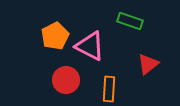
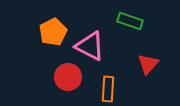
orange pentagon: moved 2 px left, 4 px up
red triangle: rotated 10 degrees counterclockwise
red circle: moved 2 px right, 3 px up
orange rectangle: moved 1 px left
